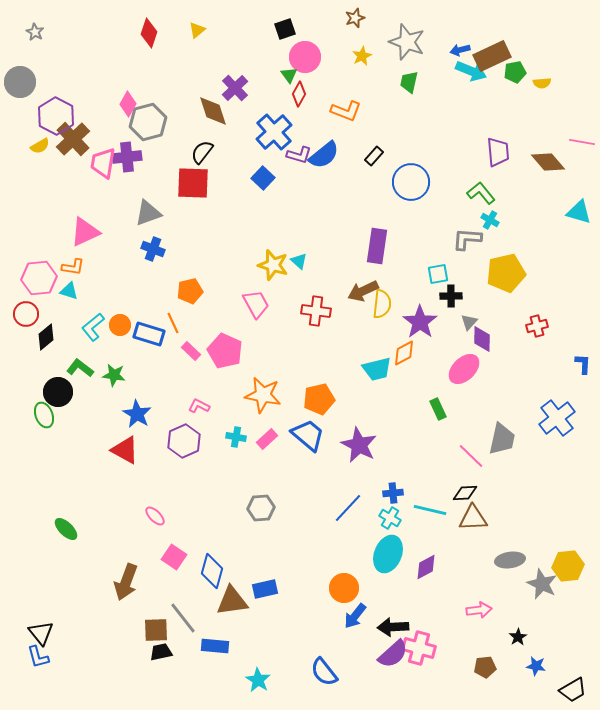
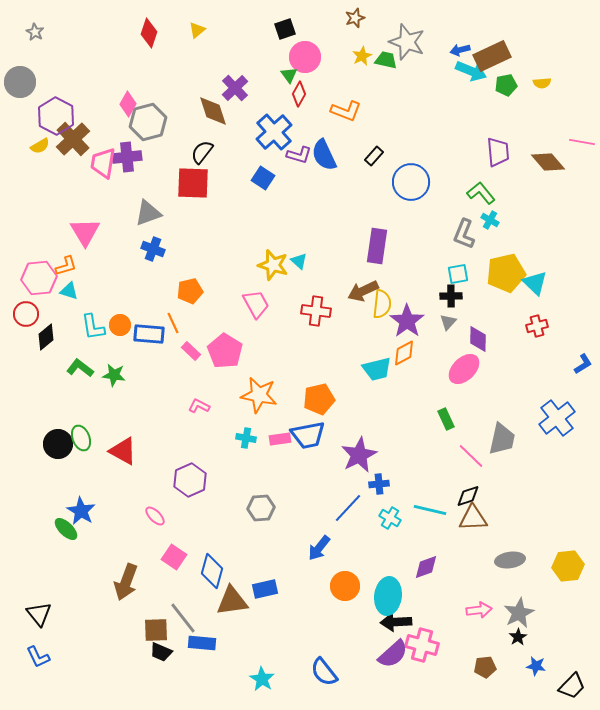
green pentagon at (515, 72): moved 9 px left, 13 px down
green trapezoid at (409, 82): moved 23 px left, 22 px up; rotated 90 degrees clockwise
blue semicircle at (324, 155): rotated 104 degrees clockwise
blue square at (263, 178): rotated 10 degrees counterclockwise
cyan triangle at (579, 212): moved 44 px left, 71 px down; rotated 28 degrees clockwise
pink triangle at (85, 232): rotated 36 degrees counterclockwise
gray L-shape at (467, 239): moved 3 px left, 5 px up; rotated 72 degrees counterclockwise
orange L-shape at (73, 267): moved 7 px left, 1 px up; rotated 25 degrees counterclockwise
cyan square at (438, 274): moved 20 px right
purple star at (420, 322): moved 13 px left, 1 px up
gray triangle at (469, 322): moved 21 px left
cyan L-shape at (93, 327): rotated 60 degrees counterclockwise
blue rectangle at (149, 334): rotated 12 degrees counterclockwise
purple diamond at (482, 339): moved 4 px left
pink pentagon at (225, 351): rotated 8 degrees clockwise
blue L-shape at (583, 364): rotated 55 degrees clockwise
black circle at (58, 392): moved 52 px down
orange star at (263, 395): moved 4 px left
green rectangle at (438, 409): moved 8 px right, 10 px down
blue star at (137, 414): moved 56 px left, 97 px down
green ellipse at (44, 415): moved 37 px right, 23 px down
blue trapezoid at (308, 435): rotated 129 degrees clockwise
cyan cross at (236, 437): moved 10 px right, 1 px down
pink rectangle at (267, 439): moved 13 px right; rotated 35 degrees clockwise
purple hexagon at (184, 441): moved 6 px right, 39 px down
purple star at (359, 445): moved 10 px down; rotated 18 degrees clockwise
red triangle at (125, 450): moved 2 px left, 1 px down
blue cross at (393, 493): moved 14 px left, 9 px up
black diamond at (465, 493): moved 3 px right, 3 px down; rotated 15 degrees counterclockwise
cyan ellipse at (388, 554): moved 42 px down; rotated 15 degrees counterclockwise
purple diamond at (426, 567): rotated 8 degrees clockwise
gray star at (542, 584): moved 23 px left, 29 px down; rotated 20 degrees clockwise
orange circle at (344, 588): moved 1 px right, 2 px up
blue arrow at (355, 616): moved 36 px left, 68 px up
black arrow at (393, 627): moved 3 px right, 5 px up
black triangle at (41, 633): moved 2 px left, 19 px up
blue rectangle at (215, 646): moved 13 px left, 3 px up
pink cross at (419, 648): moved 3 px right, 3 px up
black trapezoid at (161, 652): rotated 145 degrees counterclockwise
blue L-shape at (38, 657): rotated 10 degrees counterclockwise
cyan star at (258, 680): moved 4 px right, 1 px up
black trapezoid at (573, 690): moved 1 px left, 4 px up; rotated 16 degrees counterclockwise
